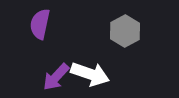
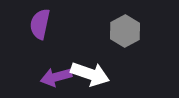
purple arrow: rotated 32 degrees clockwise
